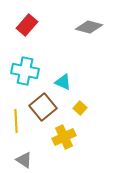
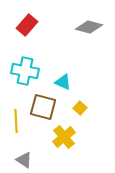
brown square: rotated 36 degrees counterclockwise
yellow cross: rotated 15 degrees counterclockwise
